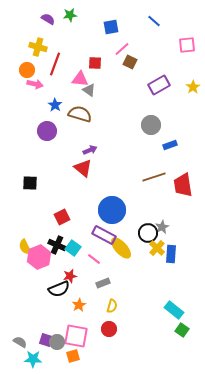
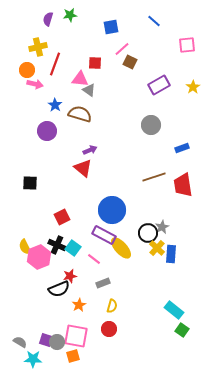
purple semicircle at (48, 19): rotated 104 degrees counterclockwise
yellow cross at (38, 47): rotated 30 degrees counterclockwise
blue rectangle at (170, 145): moved 12 px right, 3 px down
